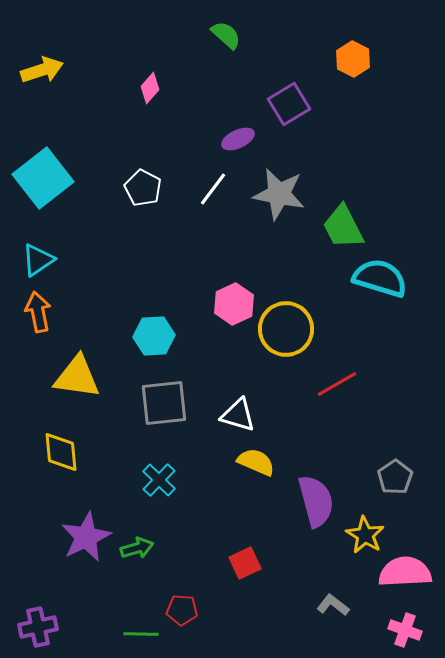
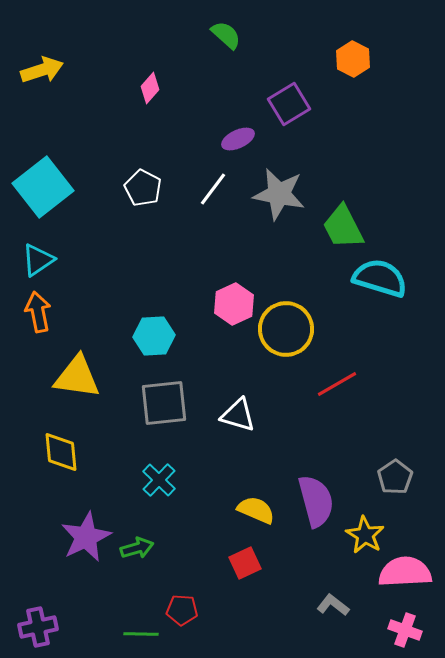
cyan square: moved 9 px down
yellow semicircle: moved 48 px down
